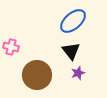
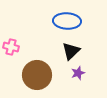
blue ellipse: moved 6 px left; rotated 44 degrees clockwise
black triangle: rotated 24 degrees clockwise
